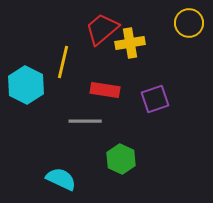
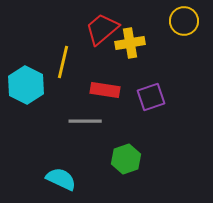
yellow circle: moved 5 px left, 2 px up
purple square: moved 4 px left, 2 px up
green hexagon: moved 5 px right; rotated 16 degrees clockwise
